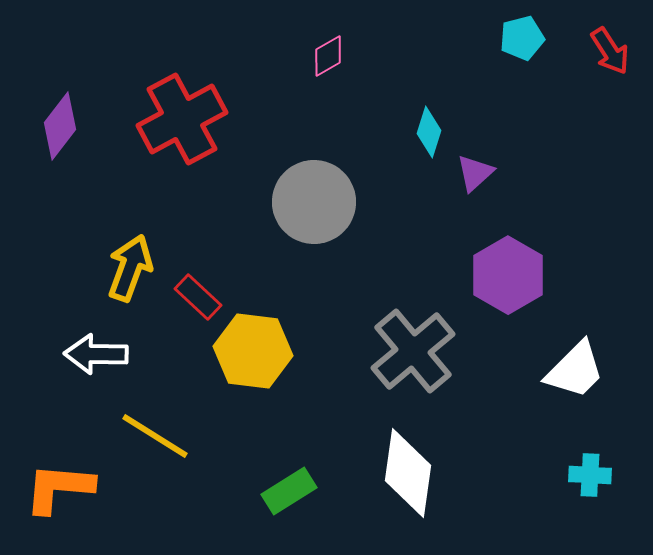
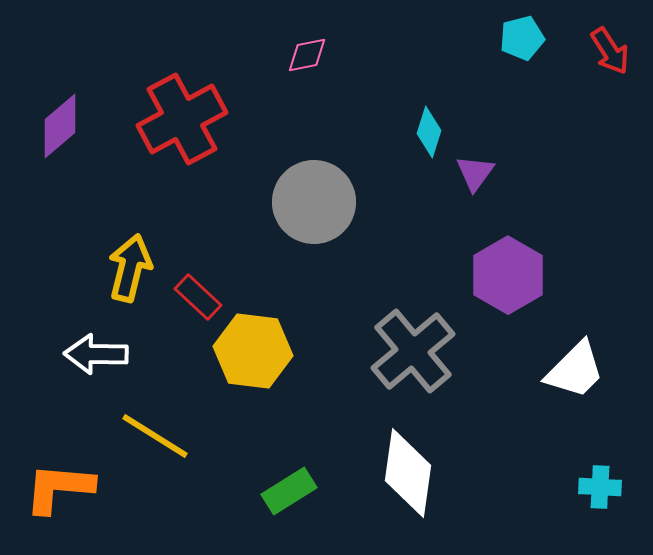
pink diamond: moved 21 px left, 1 px up; rotated 18 degrees clockwise
purple diamond: rotated 12 degrees clockwise
purple triangle: rotated 12 degrees counterclockwise
yellow arrow: rotated 6 degrees counterclockwise
cyan cross: moved 10 px right, 12 px down
